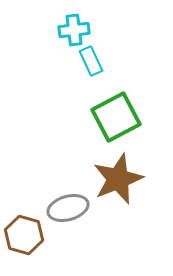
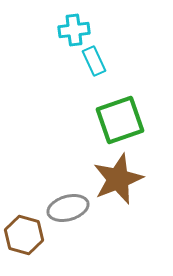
cyan rectangle: moved 3 px right
green square: moved 4 px right, 3 px down; rotated 9 degrees clockwise
